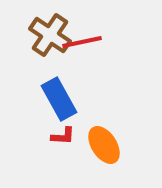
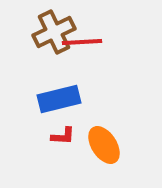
brown cross: moved 4 px right, 3 px up; rotated 30 degrees clockwise
red line: rotated 9 degrees clockwise
blue rectangle: rotated 75 degrees counterclockwise
